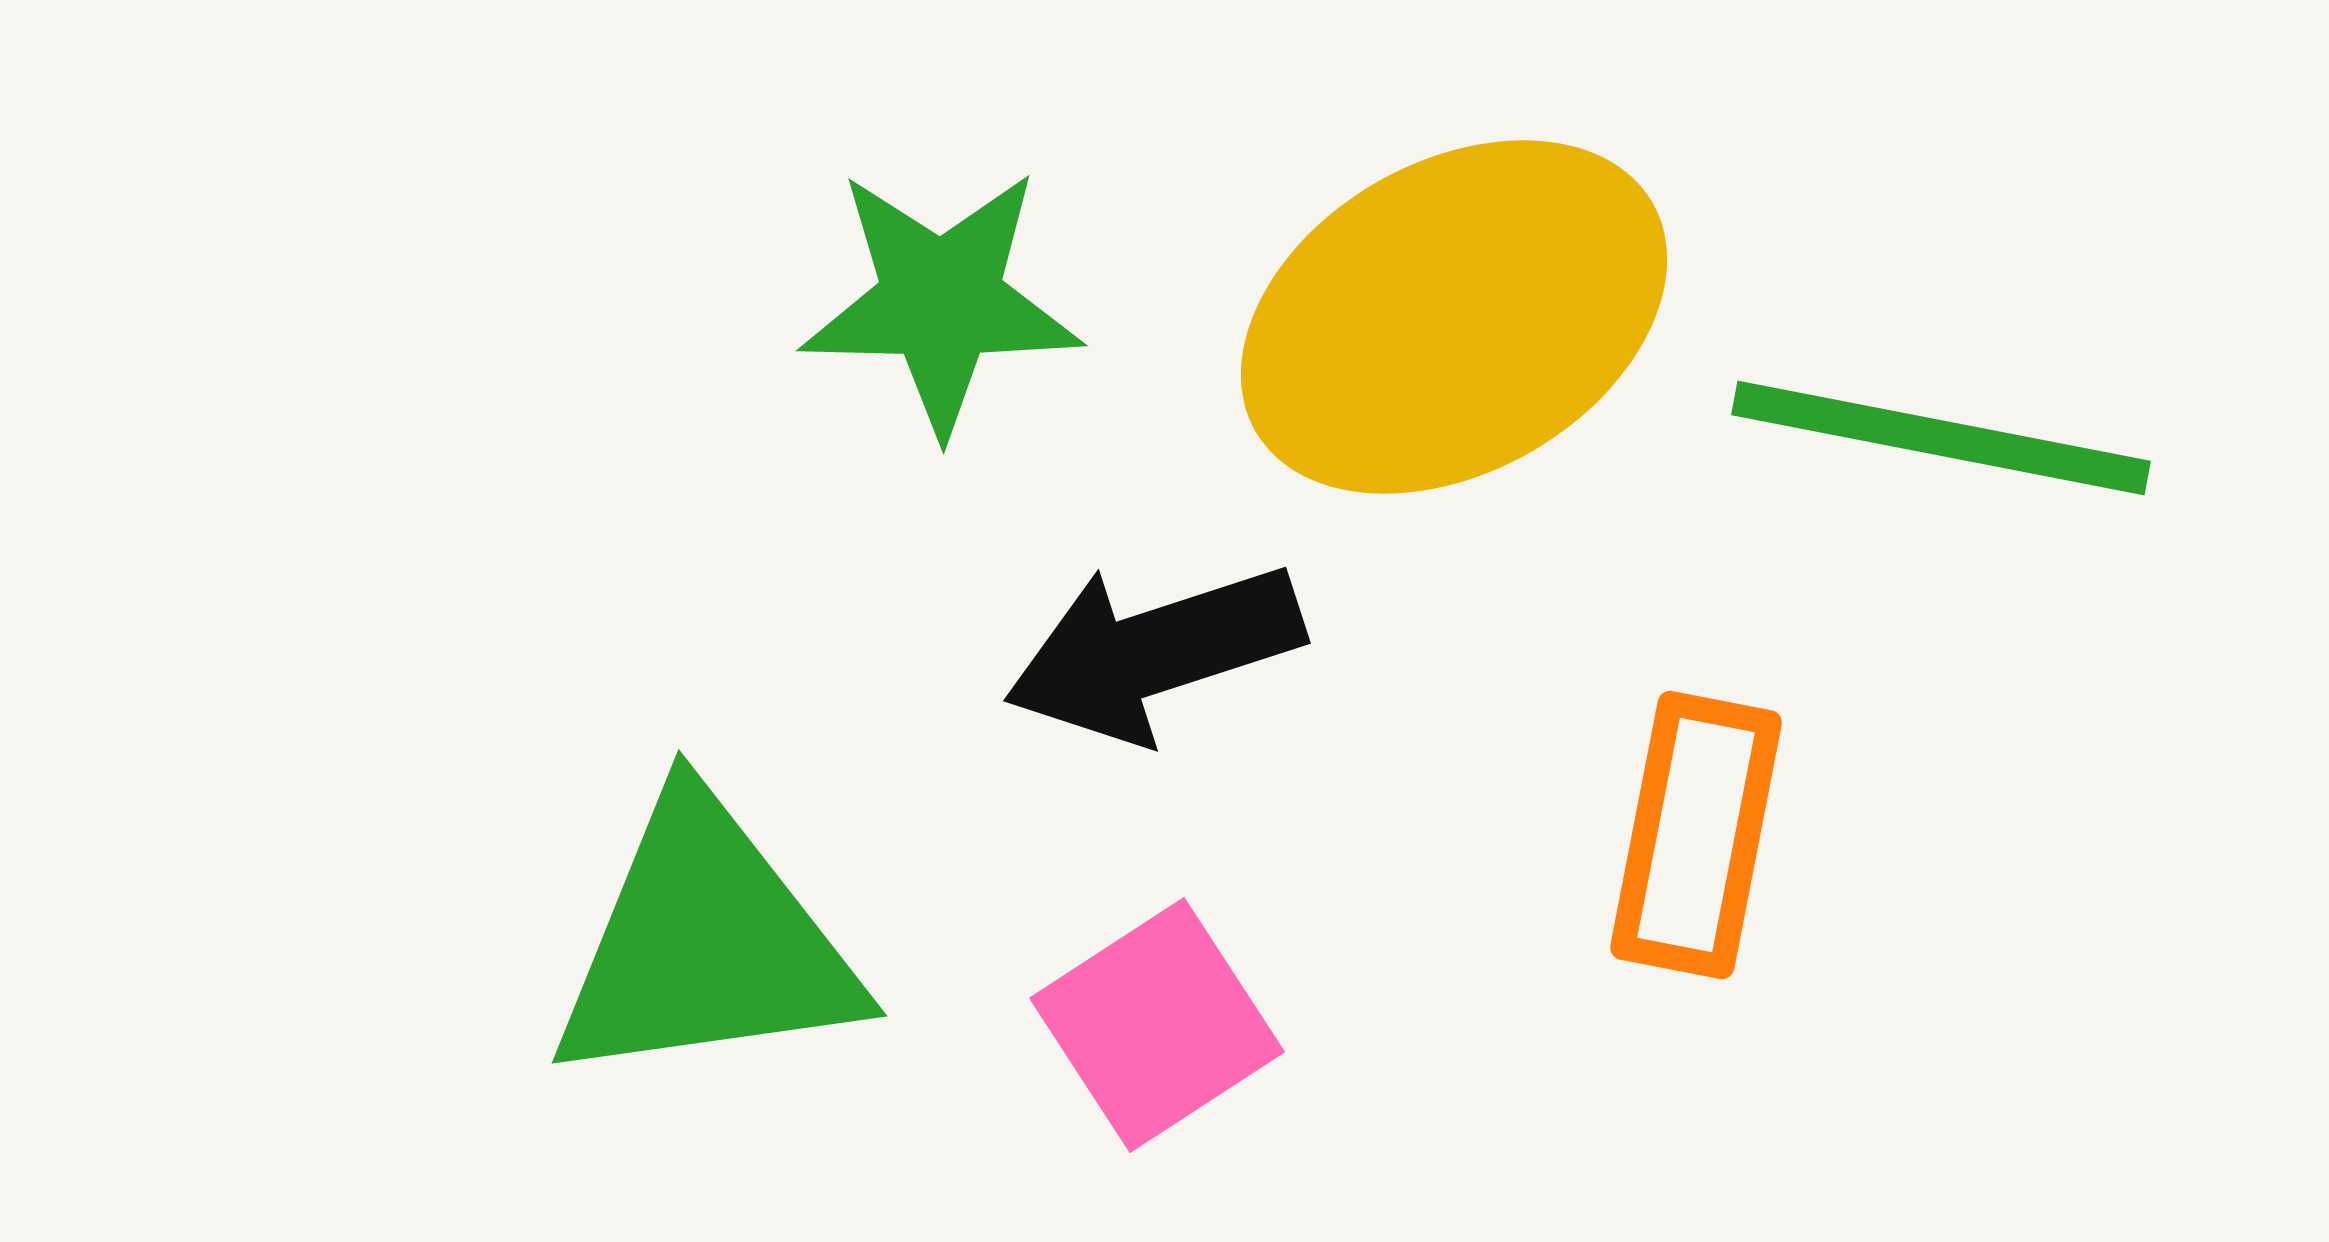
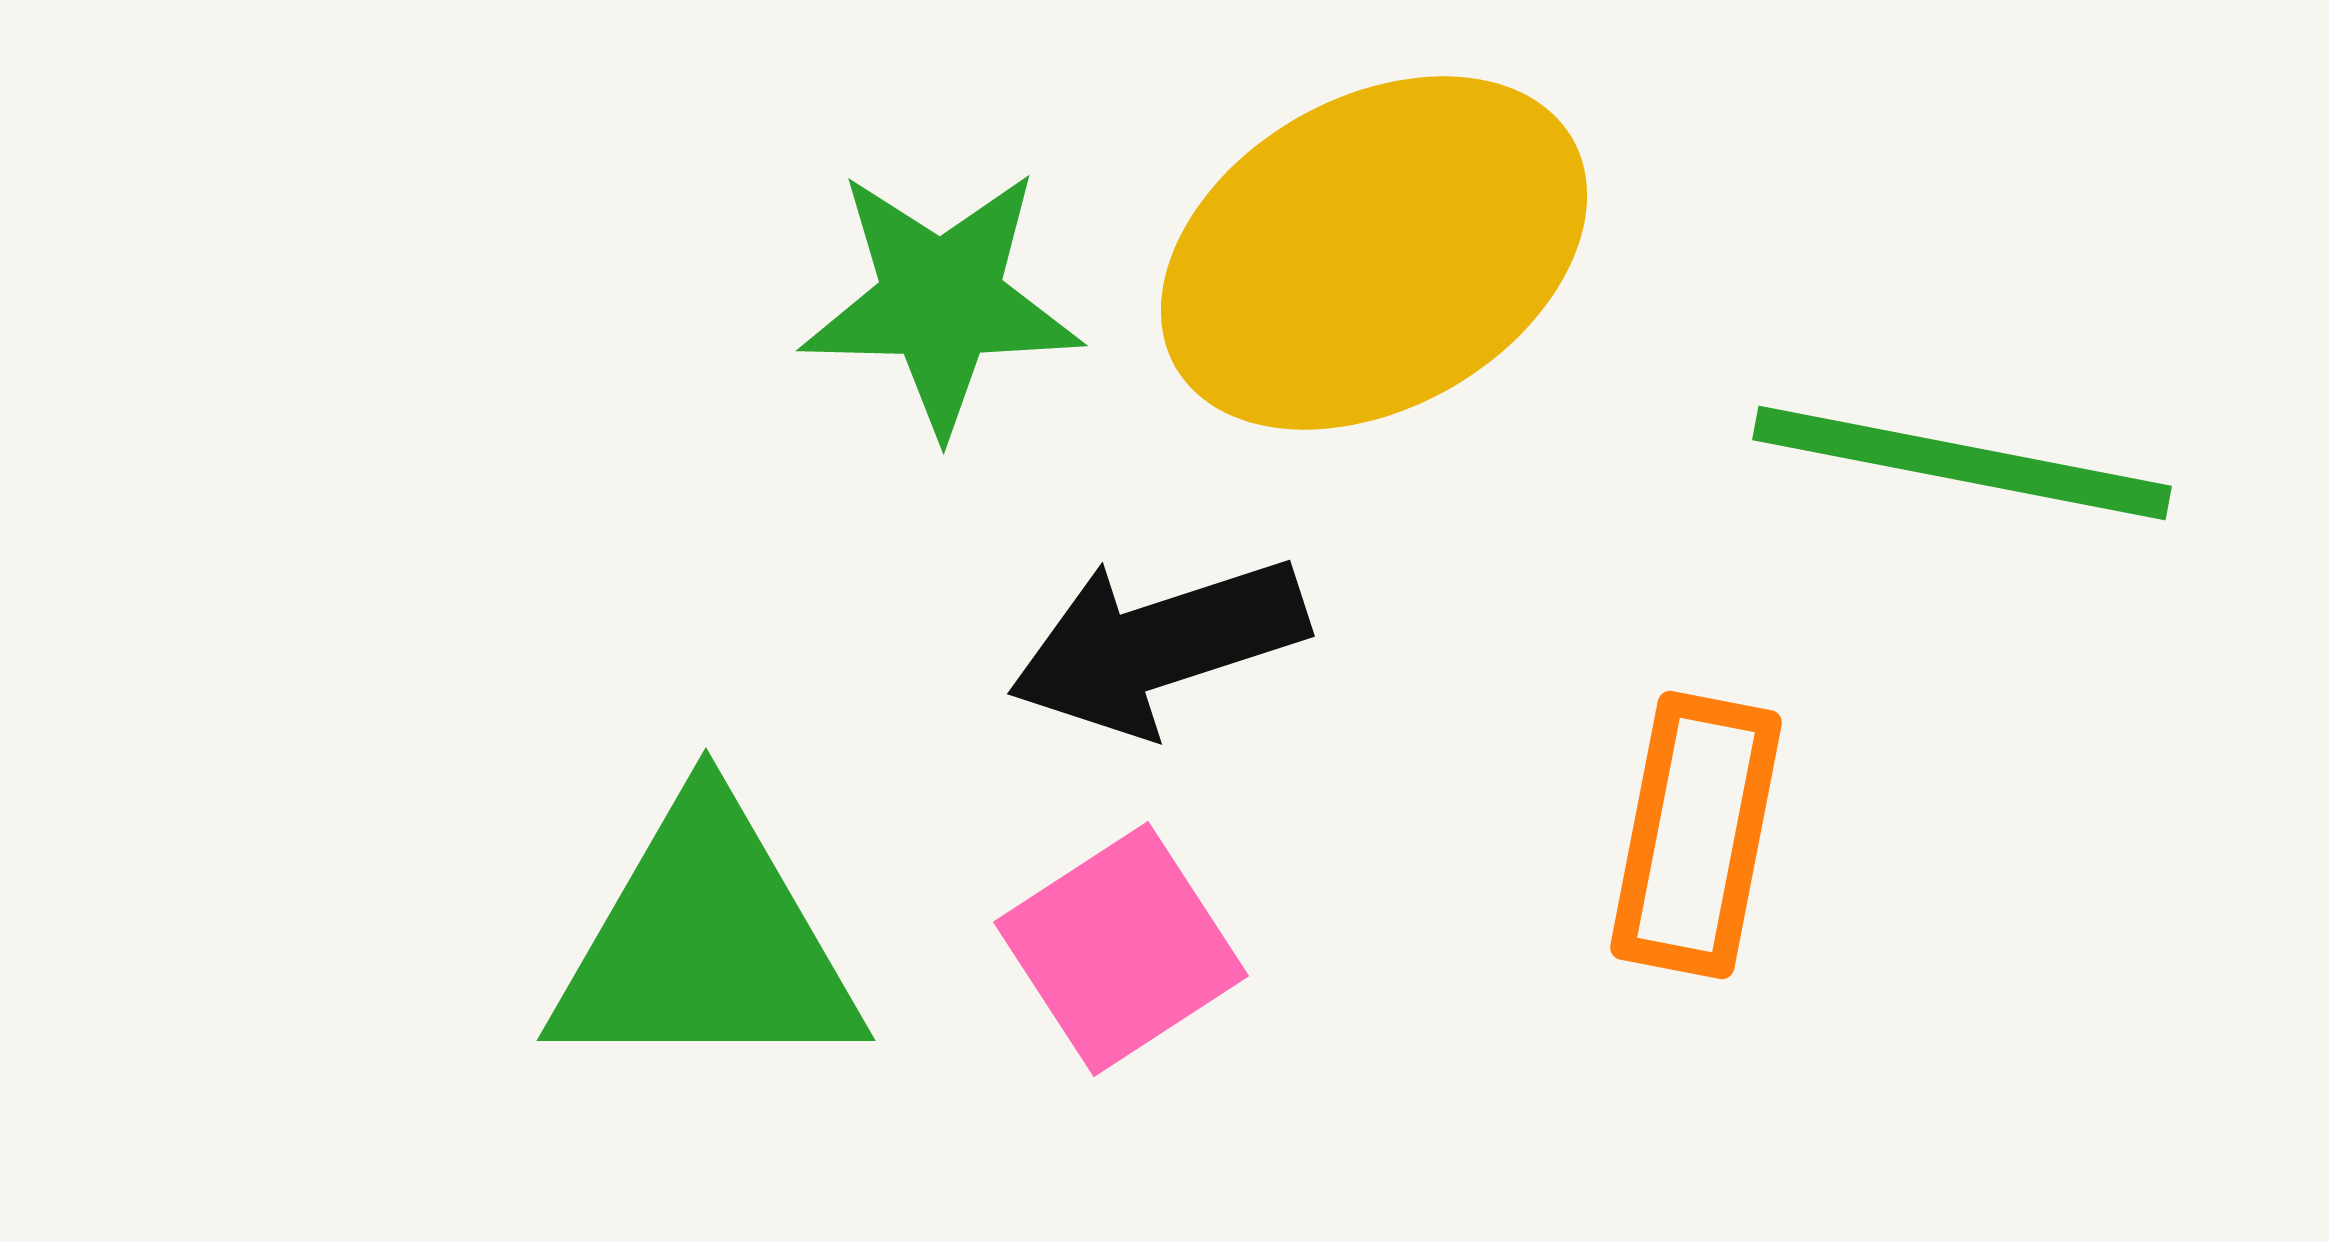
yellow ellipse: moved 80 px left, 64 px up
green line: moved 21 px right, 25 px down
black arrow: moved 4 px right, 7 px up
green triangle: rotated 8 degrees clockwise
pink square: moved 36 px left, 76 px up
